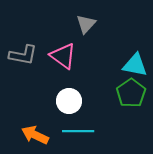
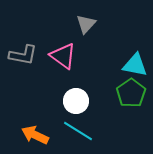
white circle: moved 7 px right
cyan line: rotated 32 degrees clockwise
